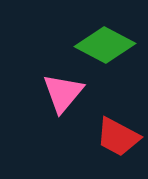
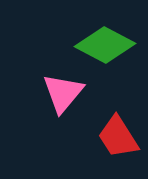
red trapezoid: rotated 30 degrees clockwise
